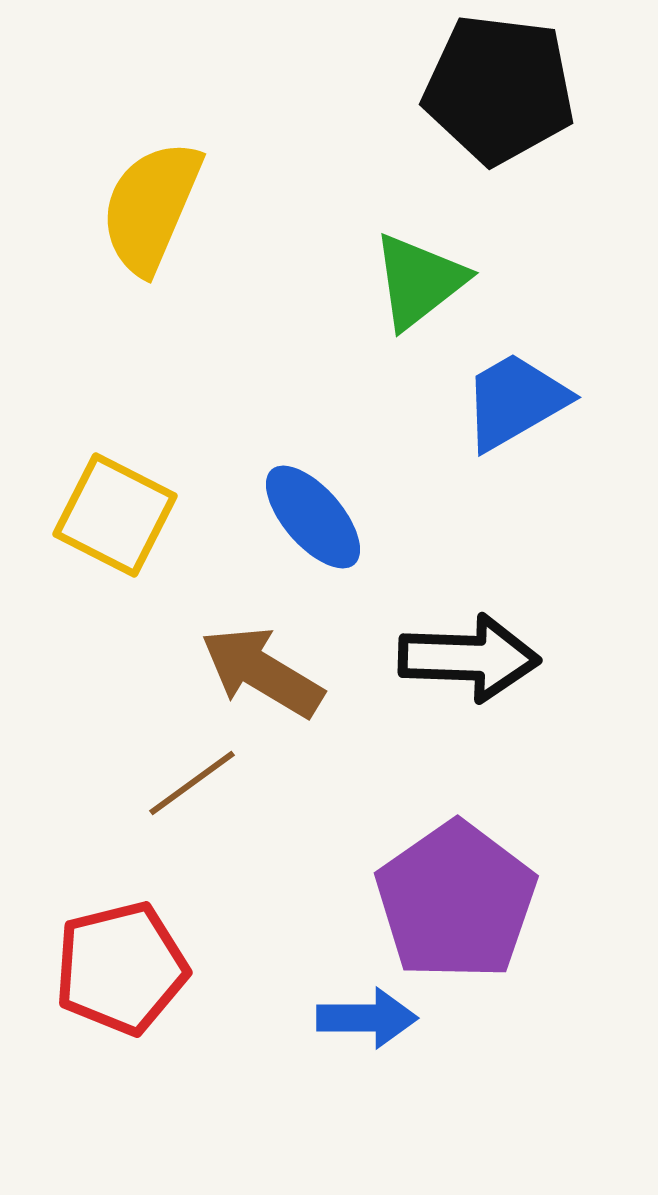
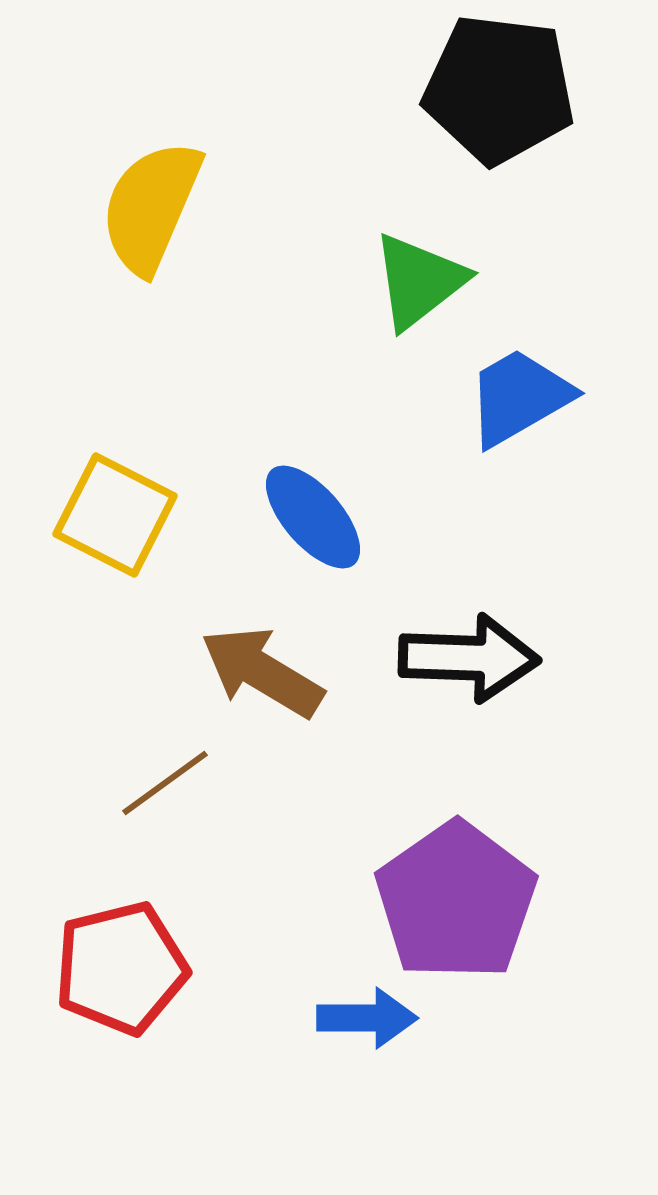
blue trapezoid: moved 4 px right, 4 px up
brown line: moved 27 px left
